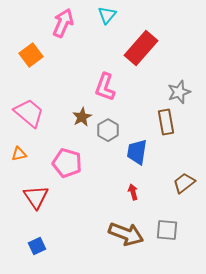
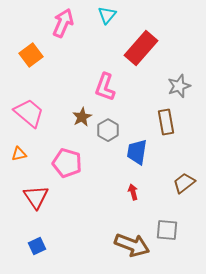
gray star: moved 6 px up
brown arrow: moved 6 px right, 11 px down
